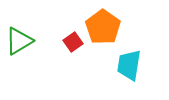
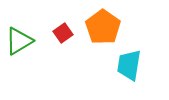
red square: moved 10 px left, 9 px up
